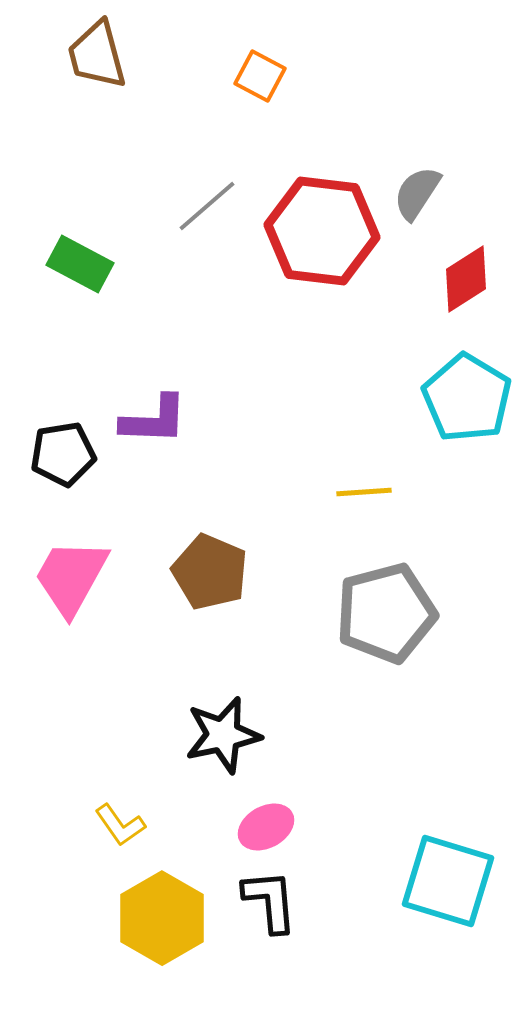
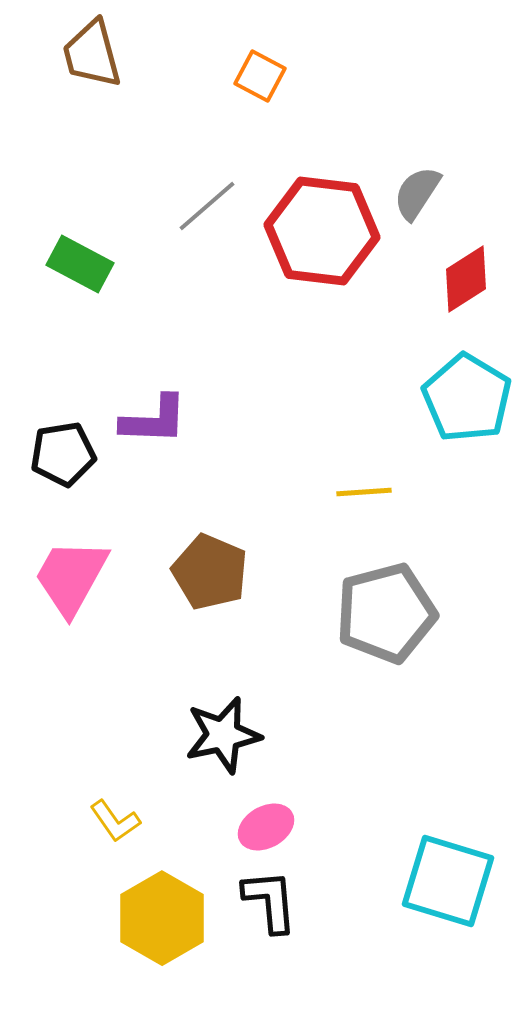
brown trapezoid: moved 5 px left, 1 px up
yellow L-shape: moved 5 px left, 4 px up
